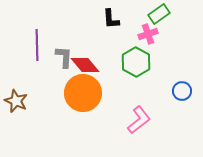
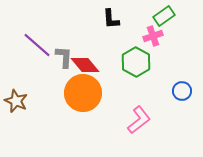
green rectangle: moved 5 px right, 2 px down
pink cross: moved 5 px right, 2 px down
purple line: rotated 48 degrees counterclockwise
